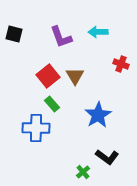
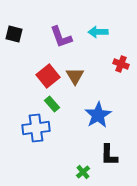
blue cross: rotated 8 degrees counterclockwise
black L-shape: moved 2 px right, 2 px up; rotated 55 degrees clockwise
